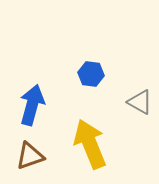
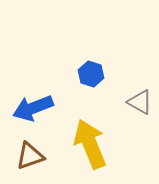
blue hexagon: rotated 10 degrees clockwise
blue arrow: moved 1 px right, 3 px down; rotated 126 degrees counterclockwise
